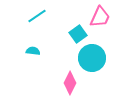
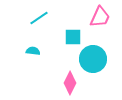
cyan line: moved 2 px right, 2 px down
cyan square: moved 5 px left, 3 px down; rotated 36 degrees clockwise
cyan circle: moved 1 px right, 1 px down
